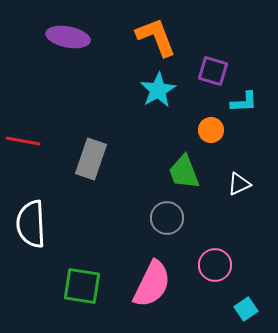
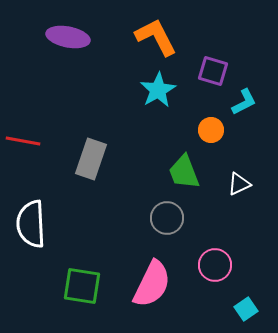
orange L-shape: rotated 6 degrees counterclockwise
cyan L-shape: rotated 24 degrees counterclockwise
